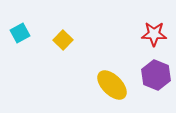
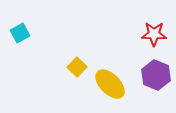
yellow square: moved 14 px right, 27 px down
yellow ellipse: moved 2 px left, 1 px up
